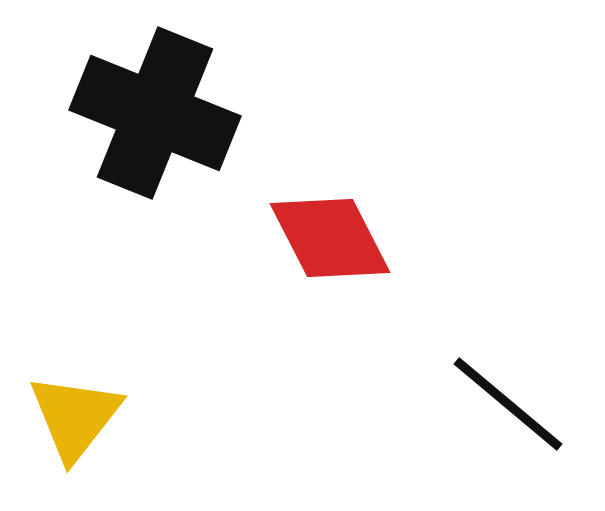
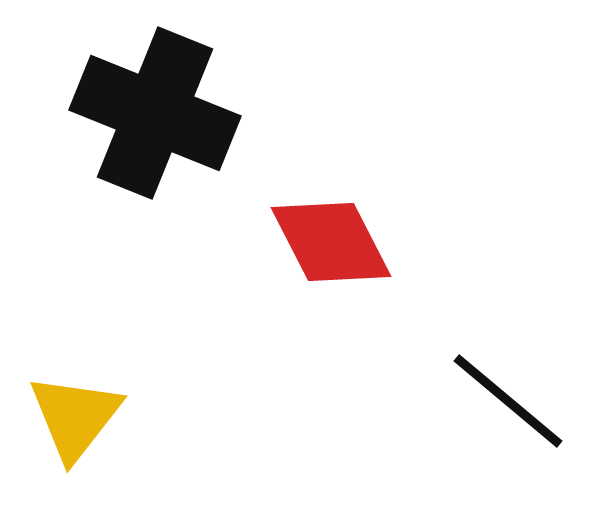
red diamond: moved 1 px right, 4 px down
black line: moved 3 px up
